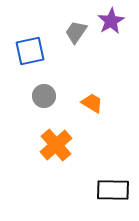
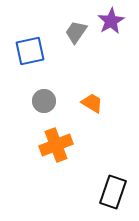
gray circle: moved 5 px down
orange cross: rotated 20 degrees clockwise
black rectangle: moved 2 px down; rotated 72 degrees counterclockwise
